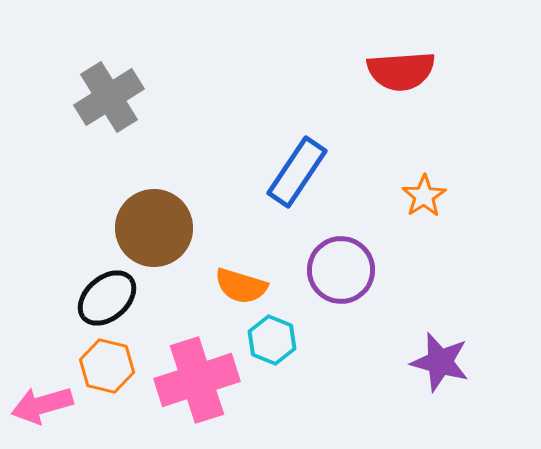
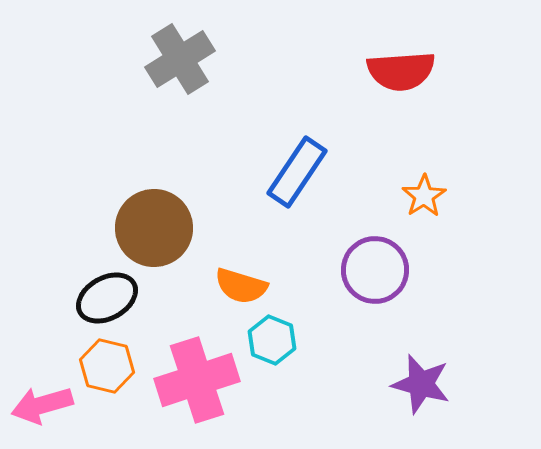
gray cross: moved 71 px right, 38 px up
purple circle: moved 34 px right
black ellipse: rotated 12 degrees clockwise
purple star: moved 19 px left, 22 px down
